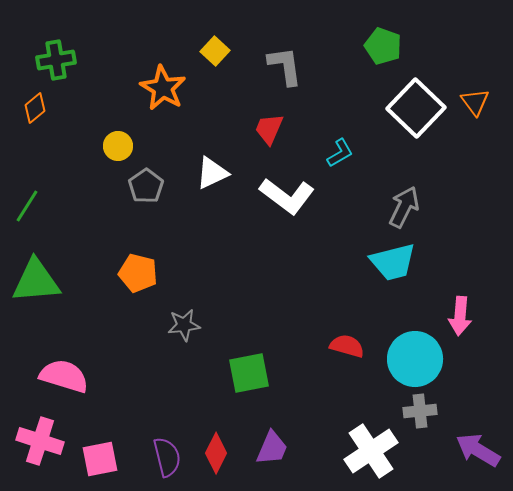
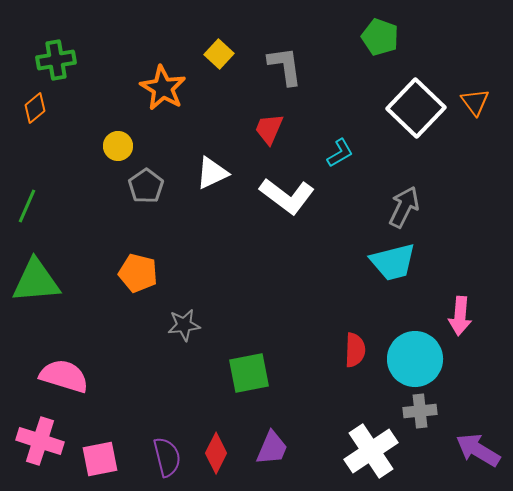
green pentagon: moved 3 px left, 9 px up
yellow square: moved 4 px right, 3 px down
green line: rotated 8 degrees counterclockwise
red semicircle: moved 8 px right, 4 px down; rotated 76 degrees clockwise
